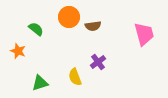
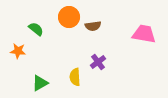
pink trapezoid: rotated 65 degrees counterclockwise
orange star: rotated 14 degrees counterclockwise
yellow semicircle: rotated 18 degrees clockwise
green triangle: rotated 12 degrees counterclockwise
